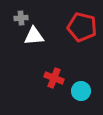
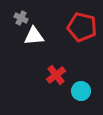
gray cross: rotated 32 degrees clockwise
red cross: moved 2 px right, 3 px up; rotated 30 degrees clockwise
